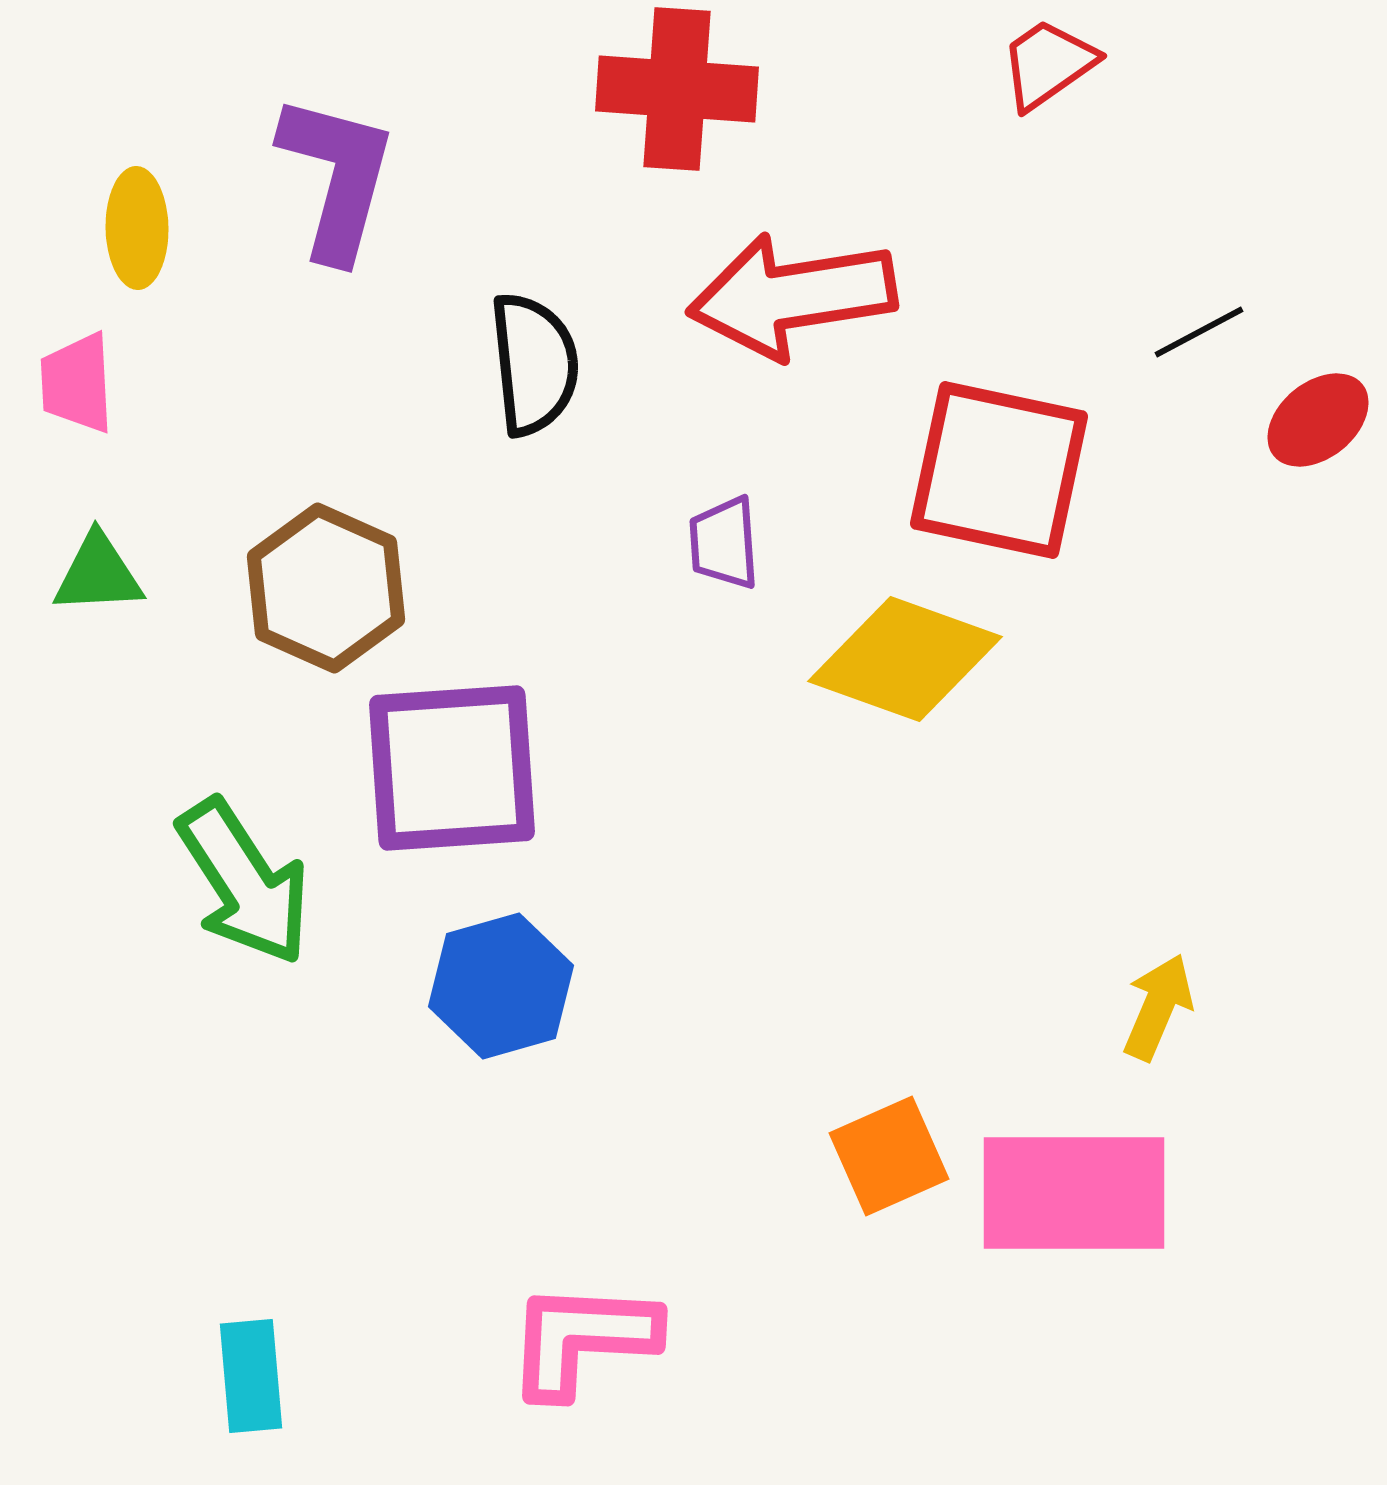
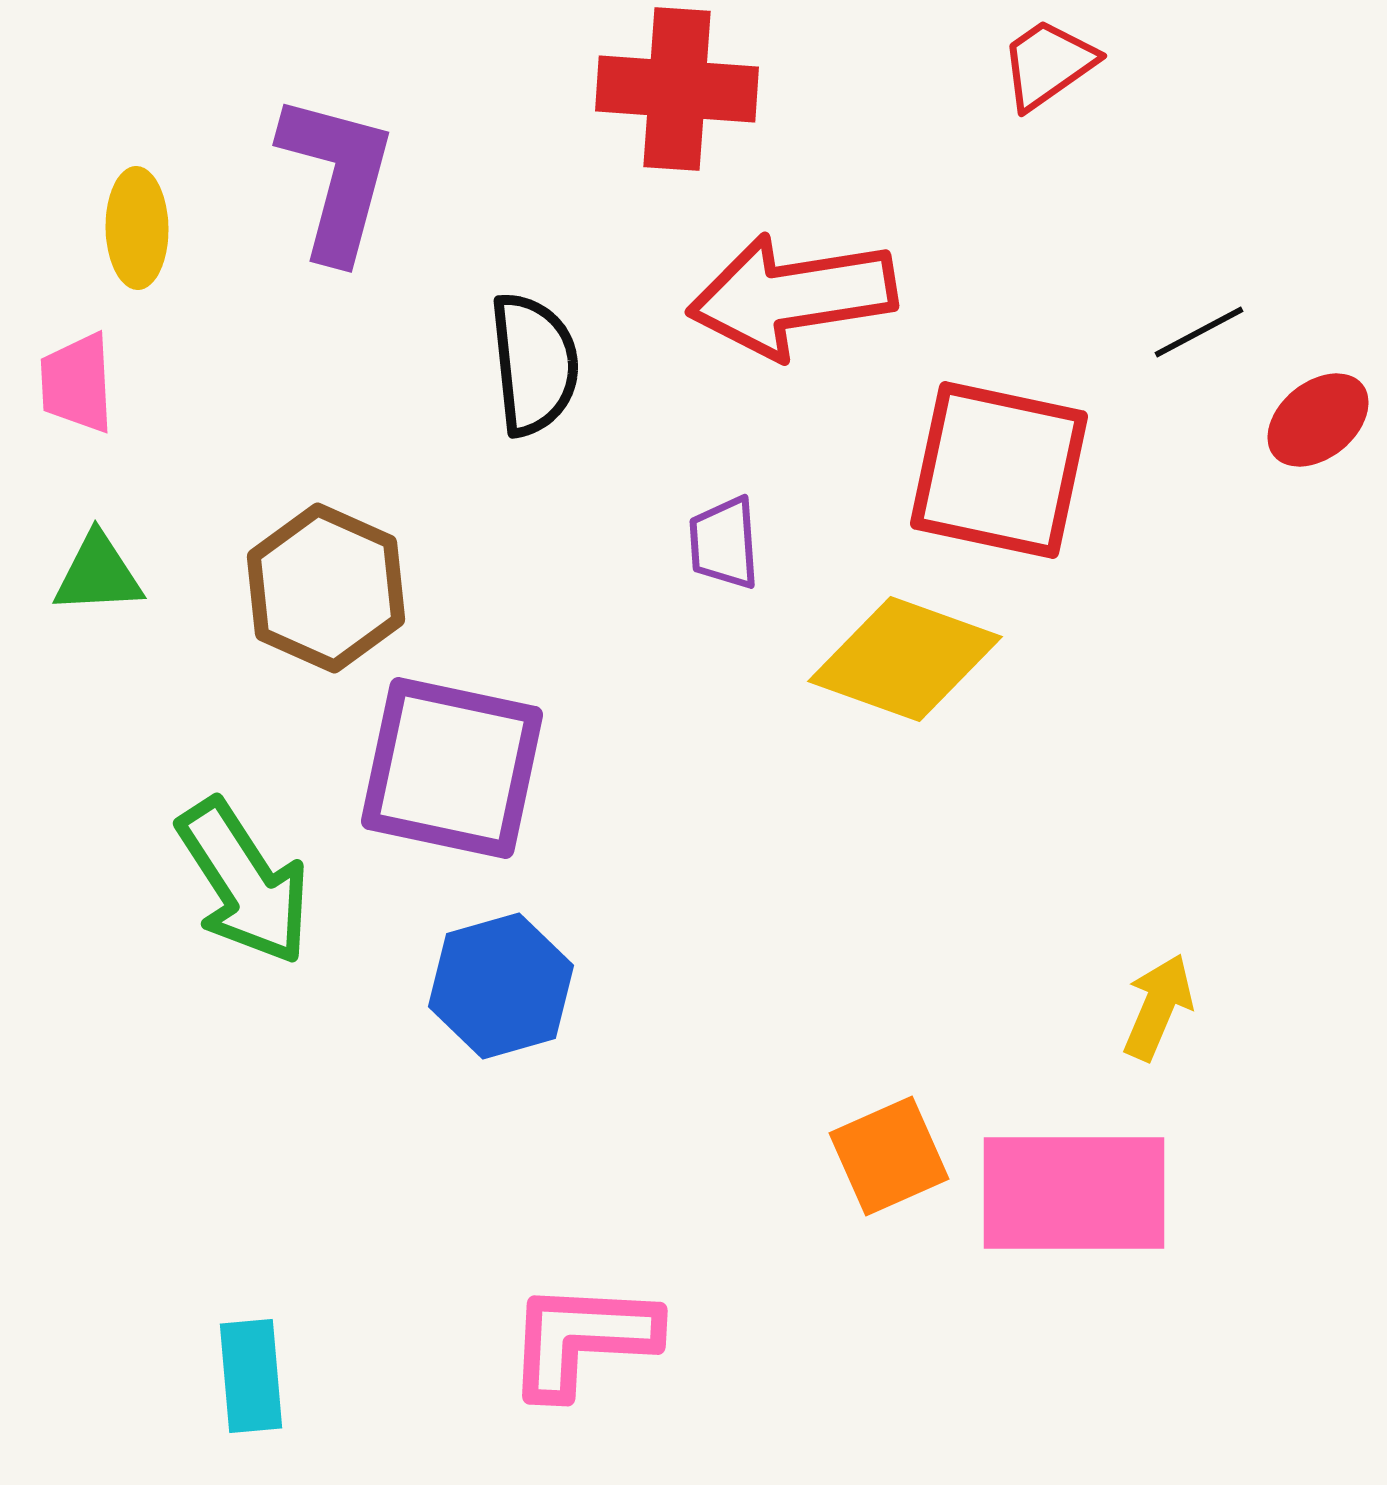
purple square: rotated 16 degrees clockwise
